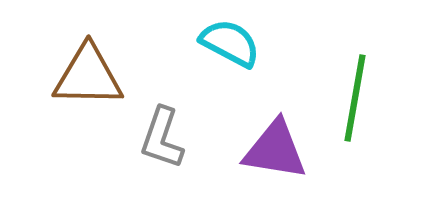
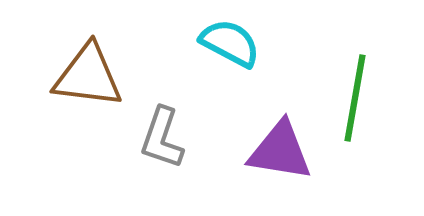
brown triangle: rotated 6 degrees clockwise
purple triangle: moved 5 px right, 1 px down
